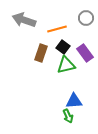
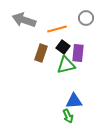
purple rectangle: moved 7 px left; rotated 42 degrees clockwise
